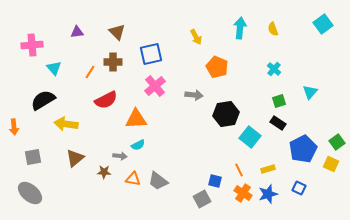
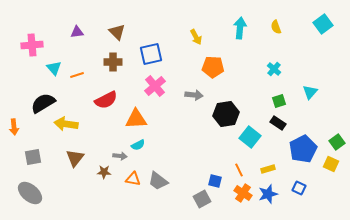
yellow semicircle at (273, 29): moved 3 px right, 2 px up
orange pentagon at (217, 67): moved 4 px left; rotated 20 degrees counterclockwise
orange line at (90, 72): moved 13 px left, 3 px down; rotated 40 degrees clockwise
black semicircle at (43, 100): moved 3 px down
brown triangle at (75, 158): rotated 12 degrees counterclockwise
